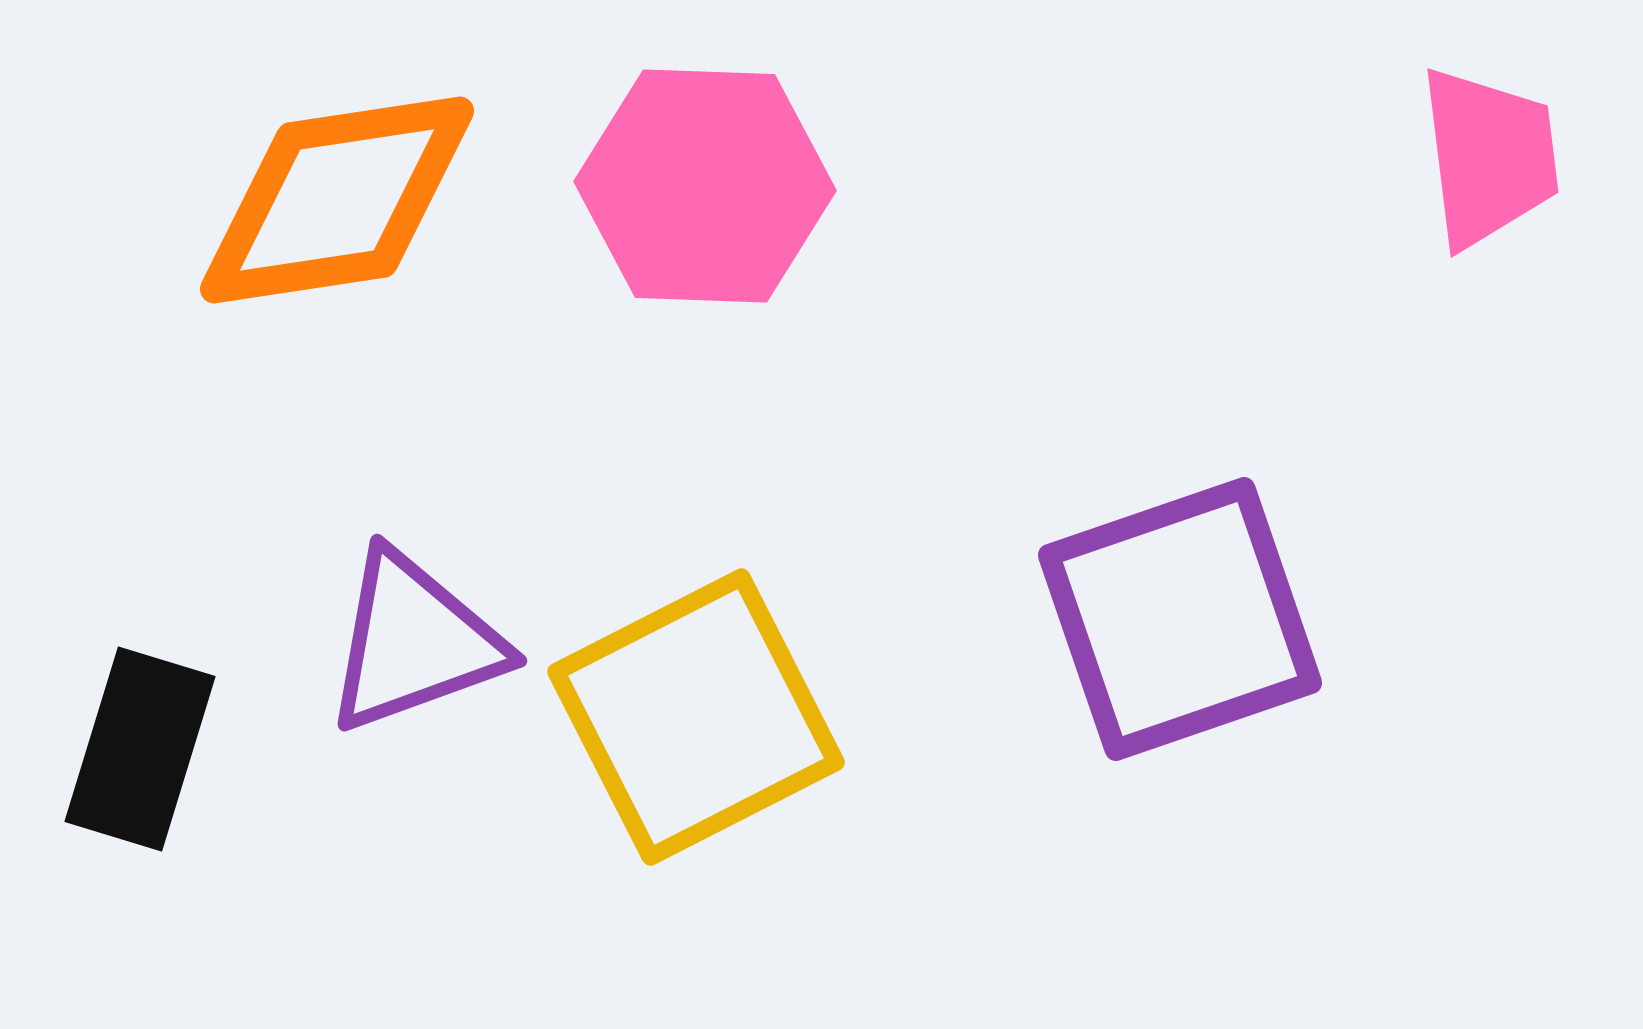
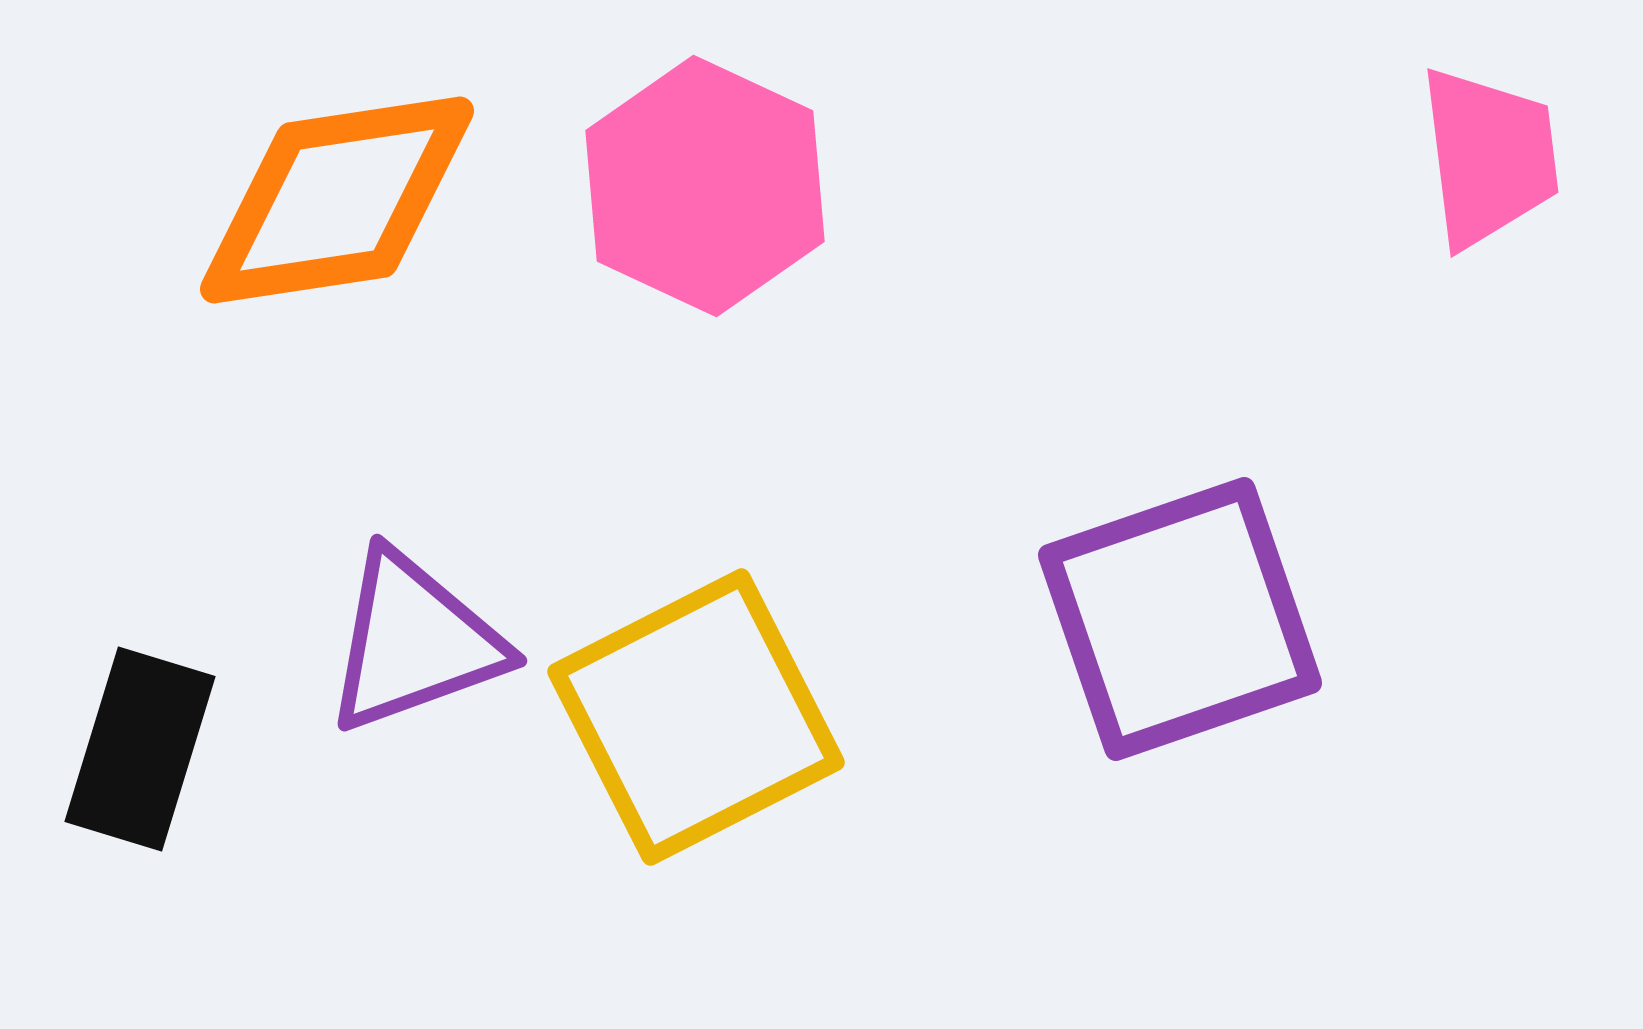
pink hexagon: rotated 23 degrees clockwise
